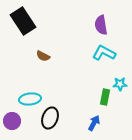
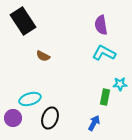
cyan ellipse: rotated 10 degrees counterclockwise
purple circle: moved 1 px right, 3 px up
